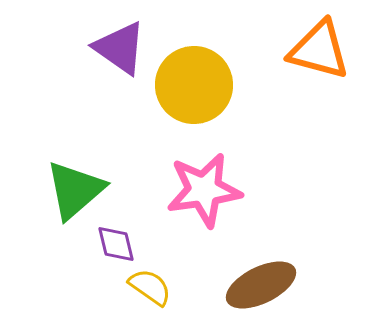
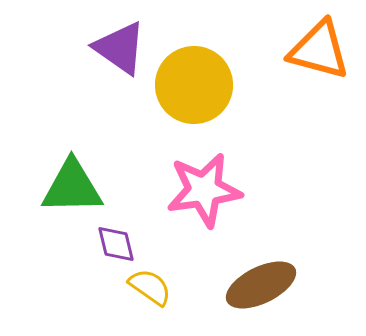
green triangle: moved 3 px left, 3 px up; rotated 40 degrees clockwise
